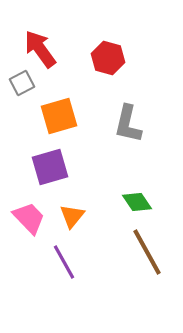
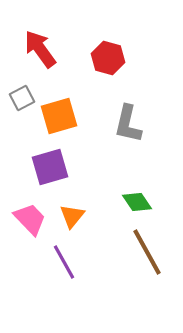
gray square: moved 15 px down
pink trapezoid: moved 1 px right, 1 px down
